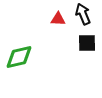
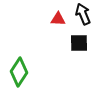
black square: moved 8 px left
green diamond: moved 15 px down; rotated 44 degrees counterclockwise
